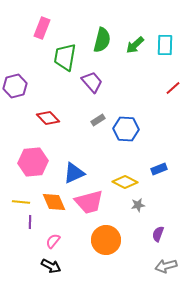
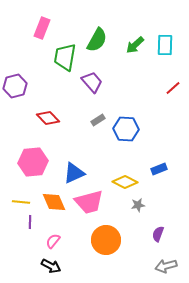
green semicircle: moved 5 px left; rotated 15 degrees clockwise
